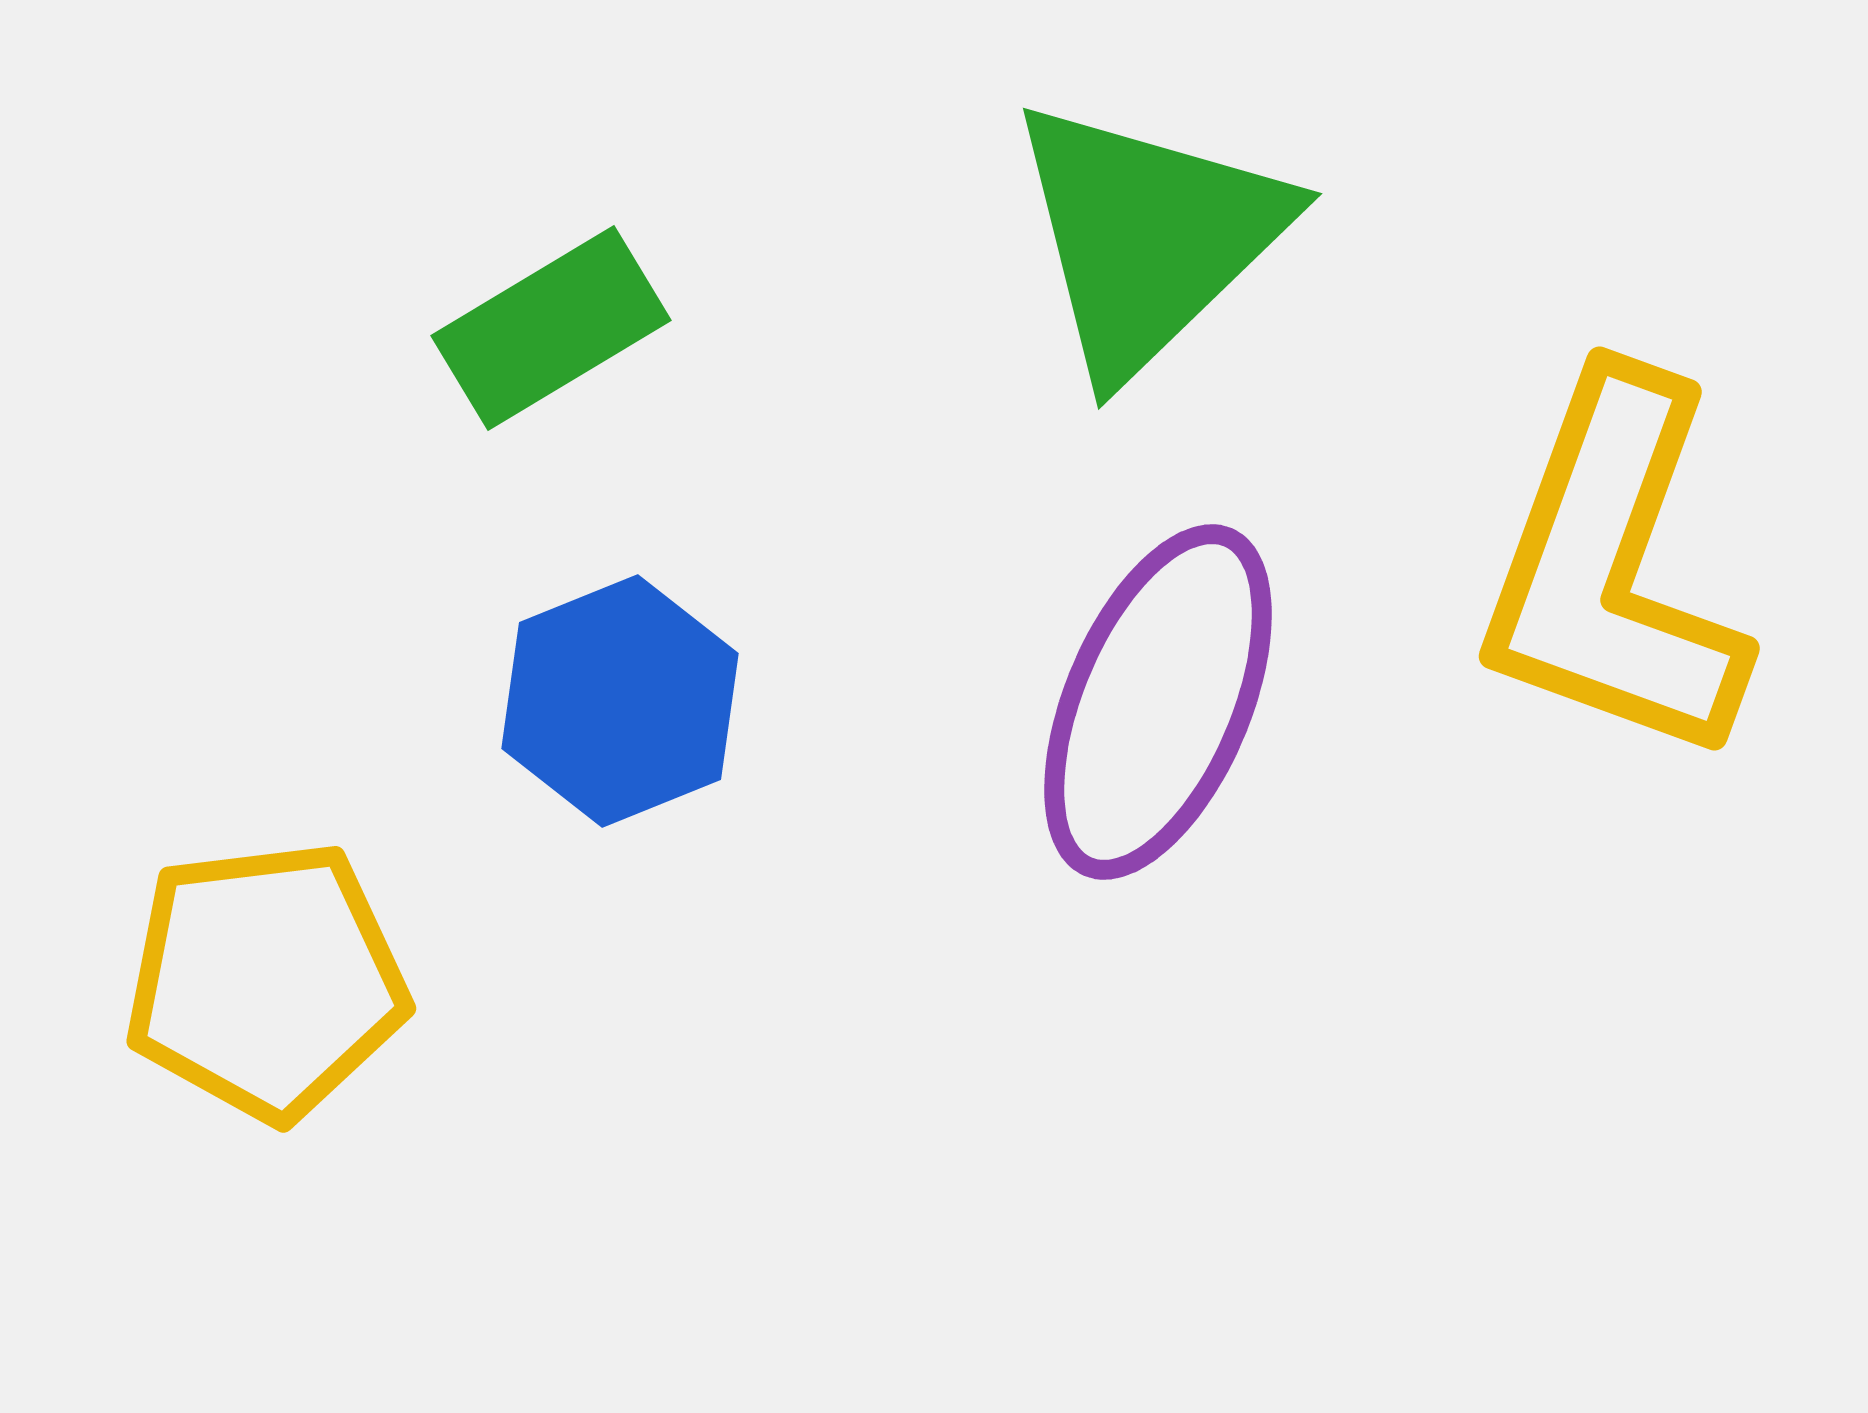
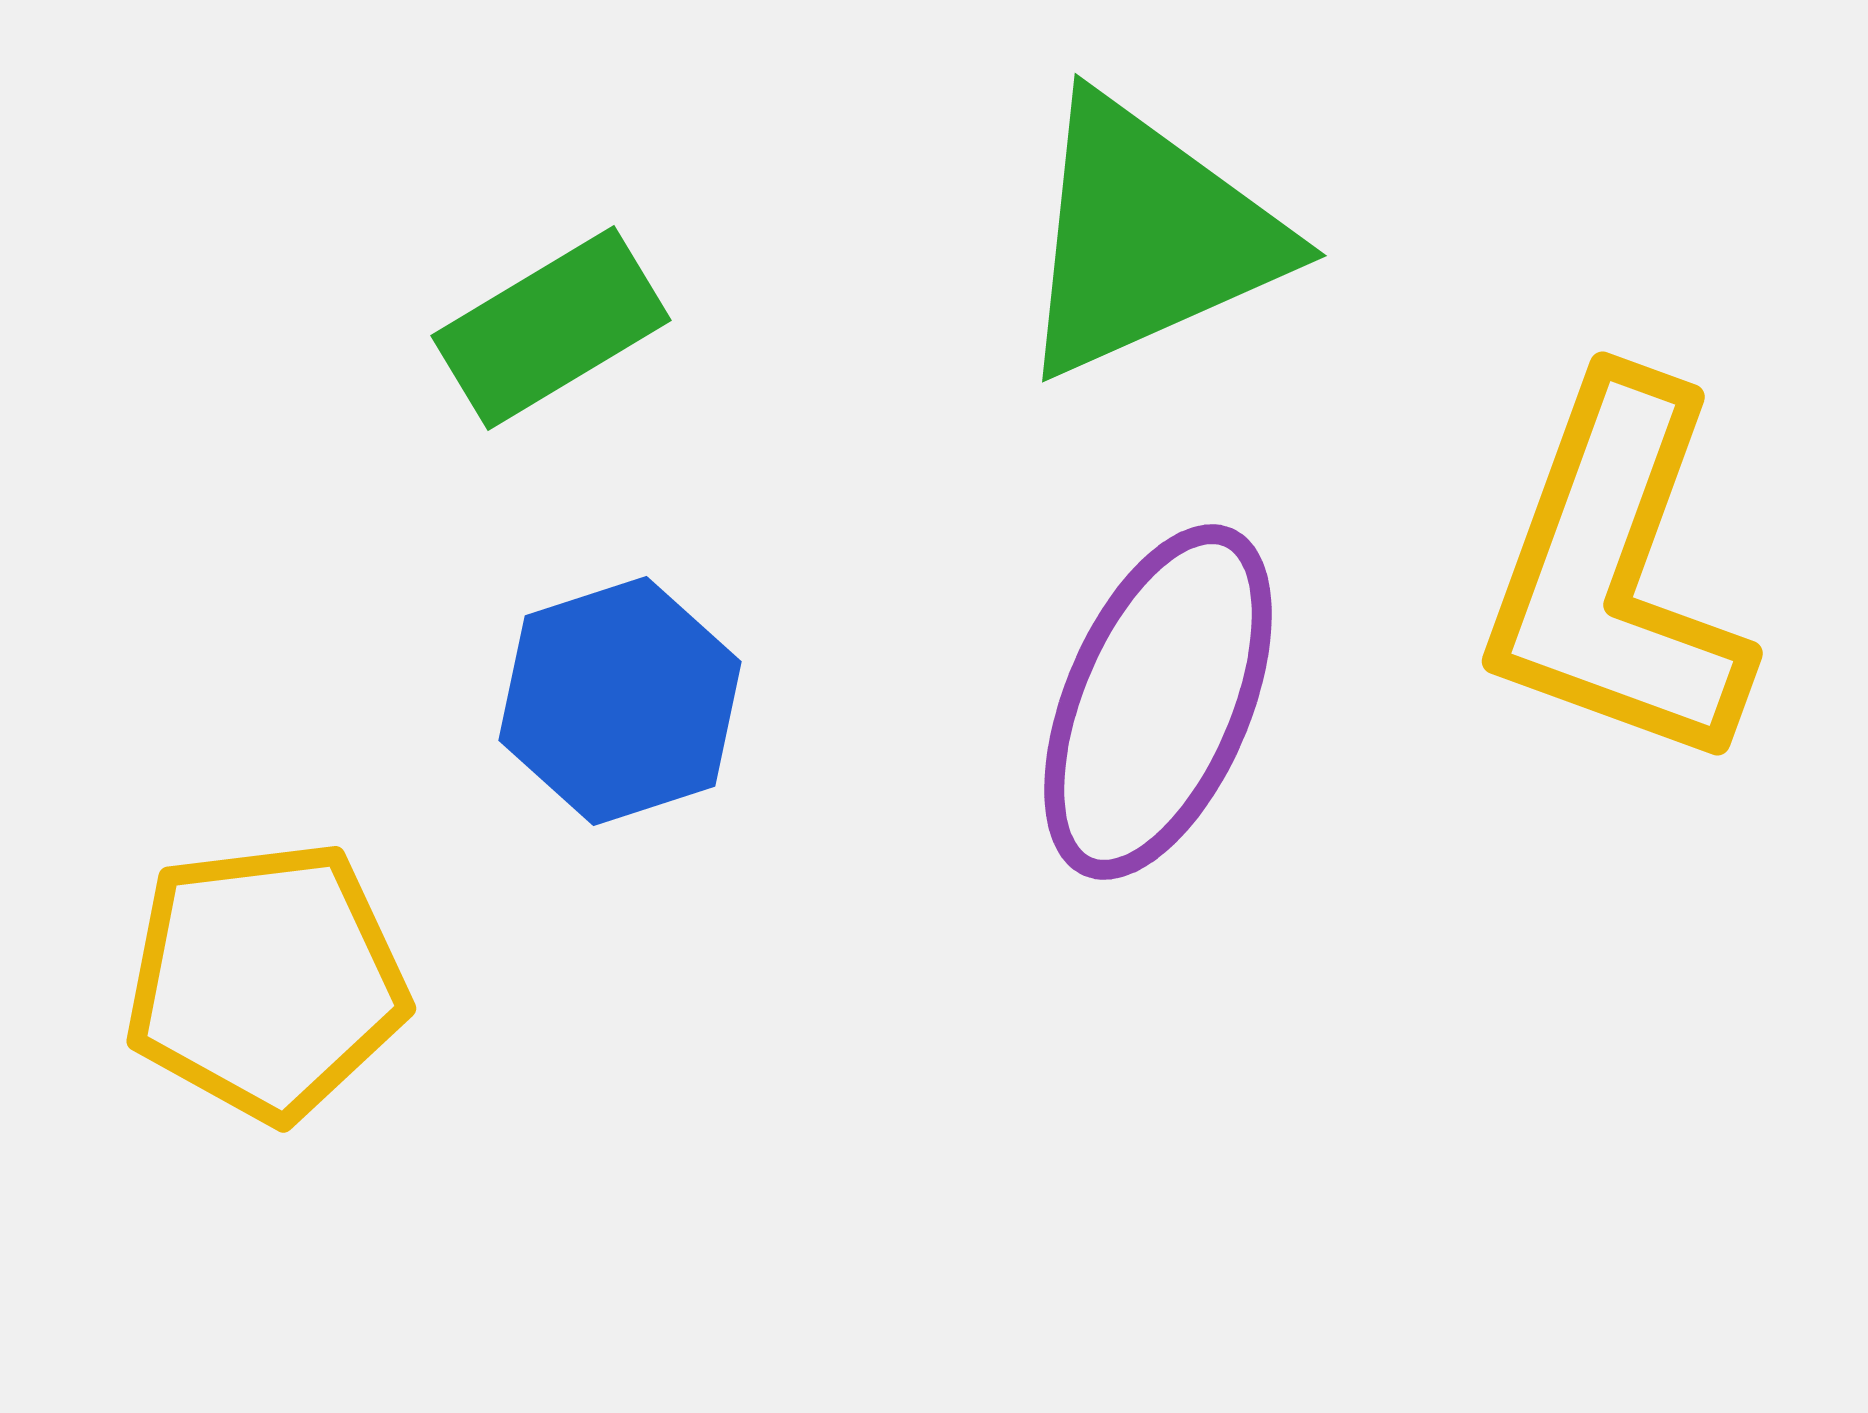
green triangle: rotated 20 degrees clockwise
yellow L-shape: moved 3 px right, 5 px down
blue hexagon: rotated 4 degrees clockwise
